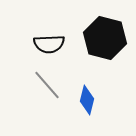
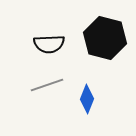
gray line: rotated 68 degrees counterclockwise
blue diamond: moved 1 px up; rotated 8 degrees clockwise
